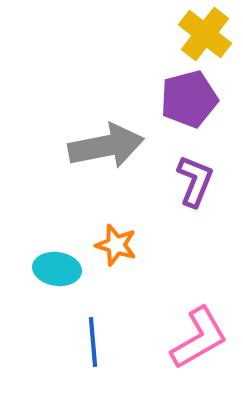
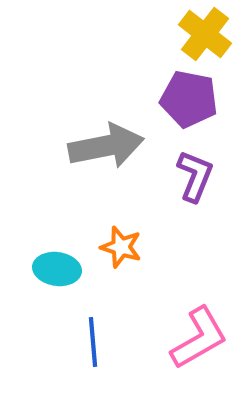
purple pentagon: rotated 26 degrees clockwise
purple L-shape: moved 5 px up
orange star: moved 5 px right, 2 px down
